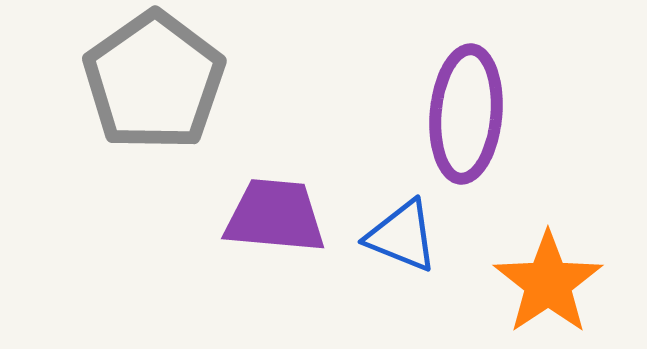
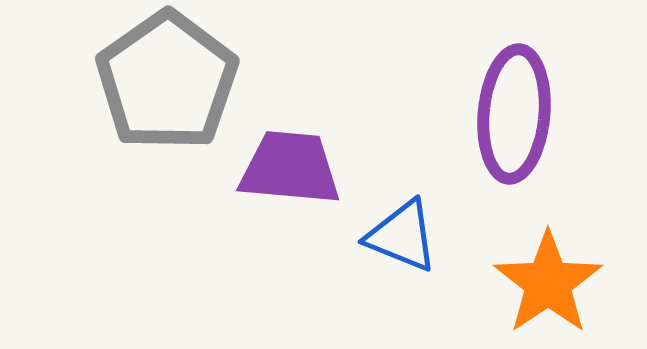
gray pentagon: moved 13 px right
purple ellipse: moved 48 px right
purple trapezoid: moved 15 px right, 48 px up
